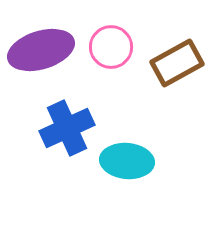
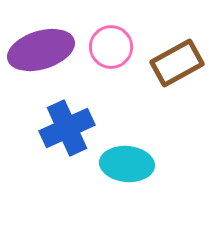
cyan ellipse: moved 3 px down
